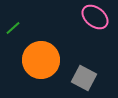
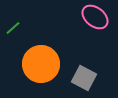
orange circle: moved 4 px down
